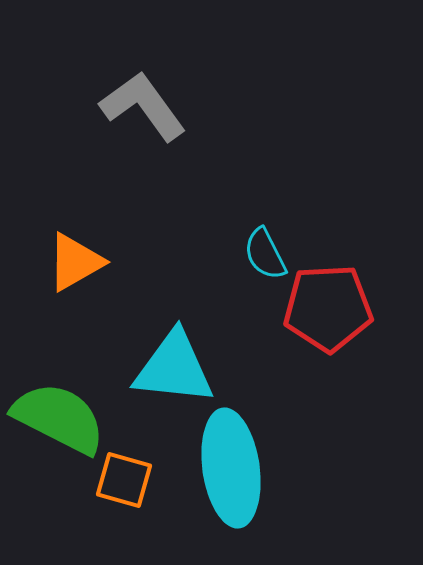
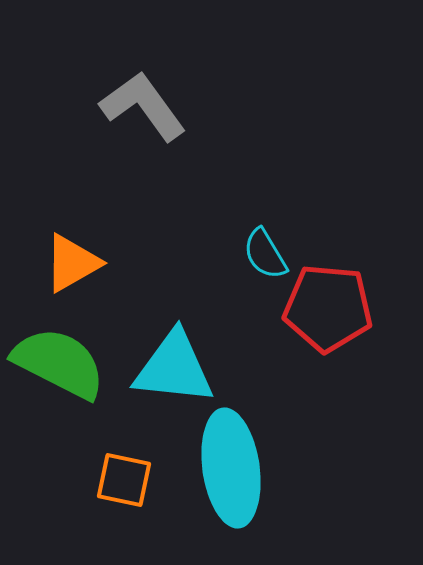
cyan semicircle: rotated 4 degrees counterclockwise
orange triangle: moved 3 px left, 1 px down
red pentagon: rotated 8 degrees clockwise
green semicircle: moved 55 px up
orange square: rotated 4 degrees counterclockwise
